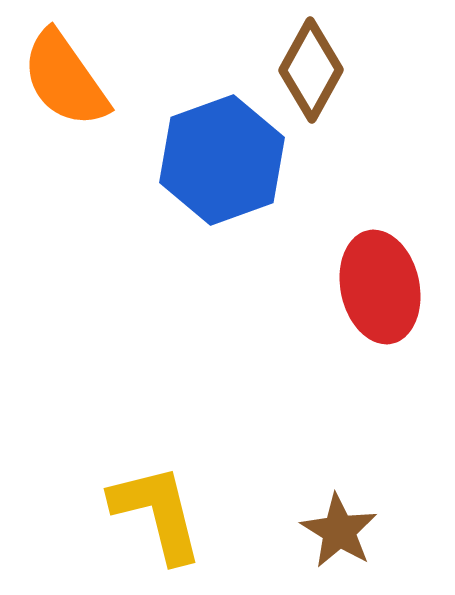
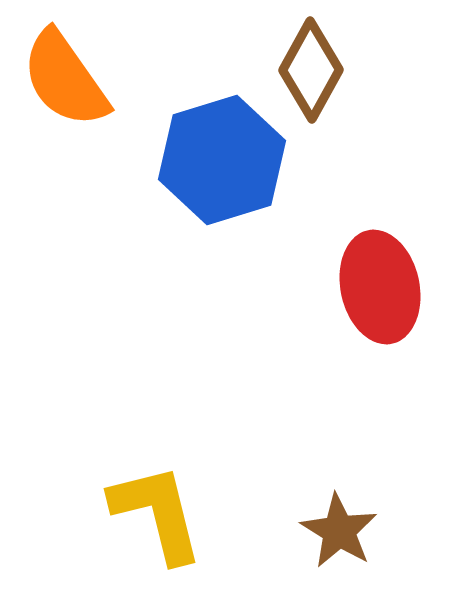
blue hexagon: rotated 3 degrees clockwise
